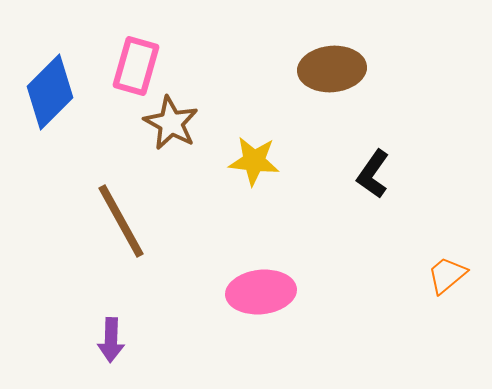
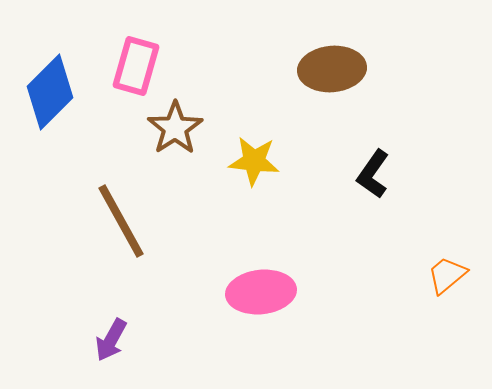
brown star: moved 4 px right, 5 px down; rotated 10 degrees clockwise
purple arrow: rotated 27 degrees clockwise
